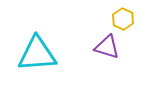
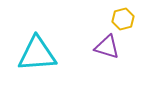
yellow hexagon: rotated 20 degrees clockwise
